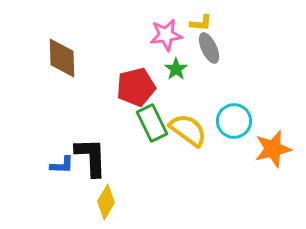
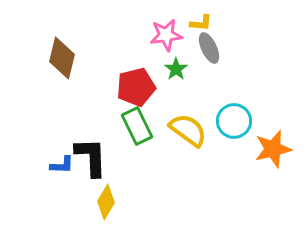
brown diamond: rotated 15 degrees clockwise
green rectangle: moved 15 px left, 3 px down
